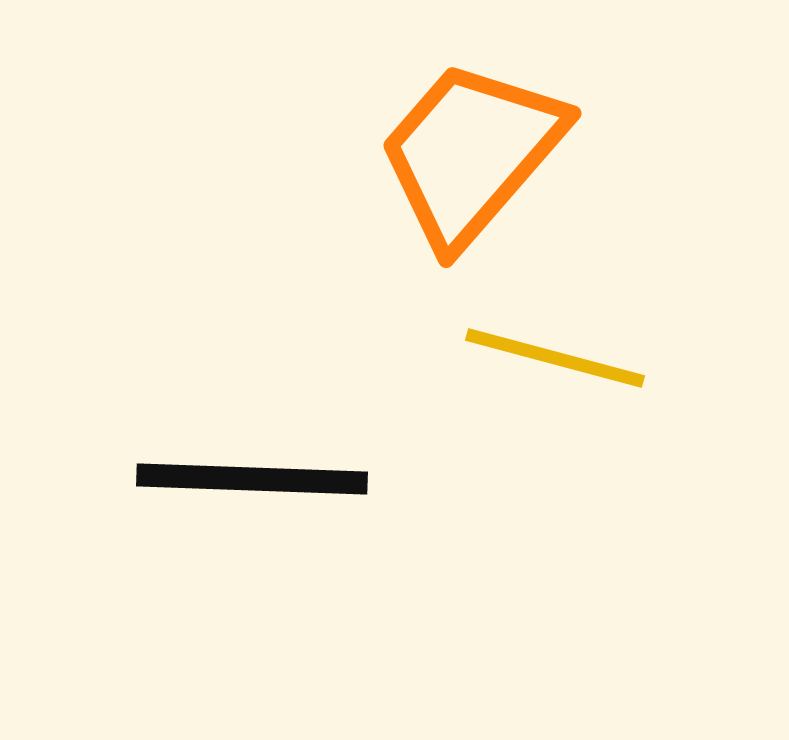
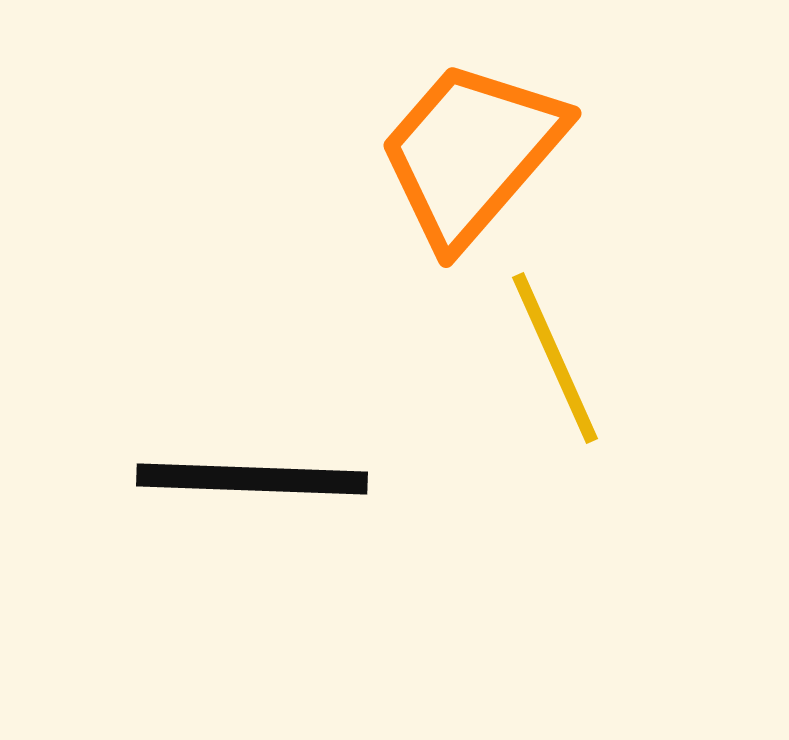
yellow line: rotated 51 degrees clockwise
